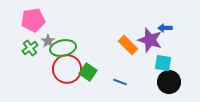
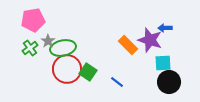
cyan square: rotated 12 degrees counterclockwise
blue line: moved 3 px left; rotated 16 degrees clockwise
